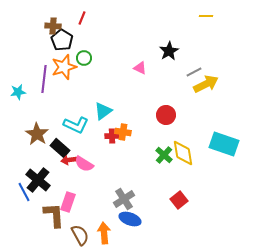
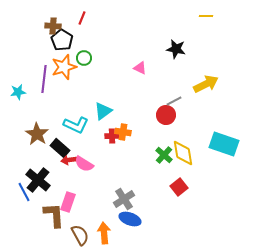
black star: moved 7 px right, 2 px up; rotated 30 degrees counterclockwise
gray line: moved 20 px left, 29 px down
red square: moved 13 px up
